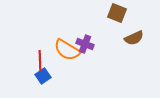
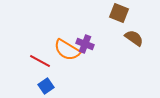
brown square: moved 2 px right
brown semicircle: rotated 120 degrees counterclockwise
red line: rotated 60 degrees counterclockwise
blue square: moved 3 px right, 10 px down
